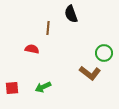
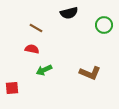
black semicircle: moved 2 px left, 1 px up; rotated 84 degrees counterclockwise
brown line: moved 12 px left; rotated 64 degrees counterclockwise
green circle: moved 28 px up
brown L-shape: rotated 15 degrees counterclockwise
green arrow: moved 1 px right, 17 px up
